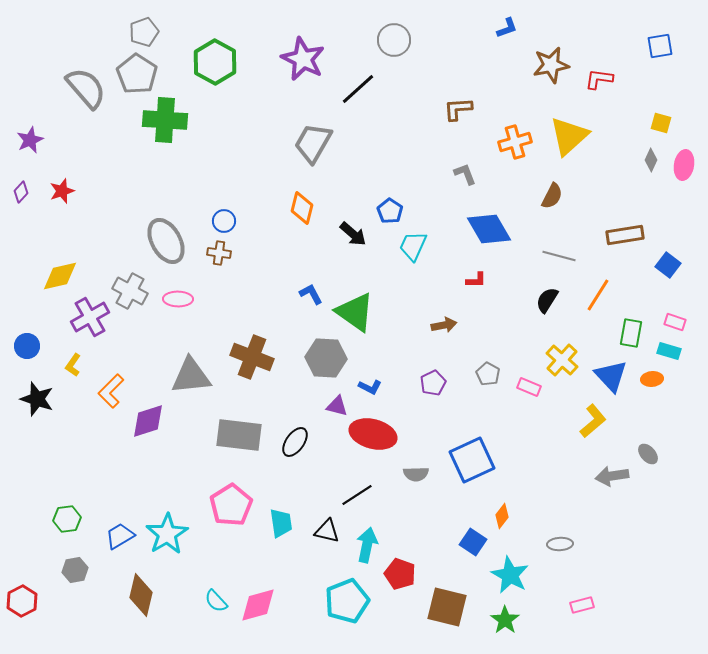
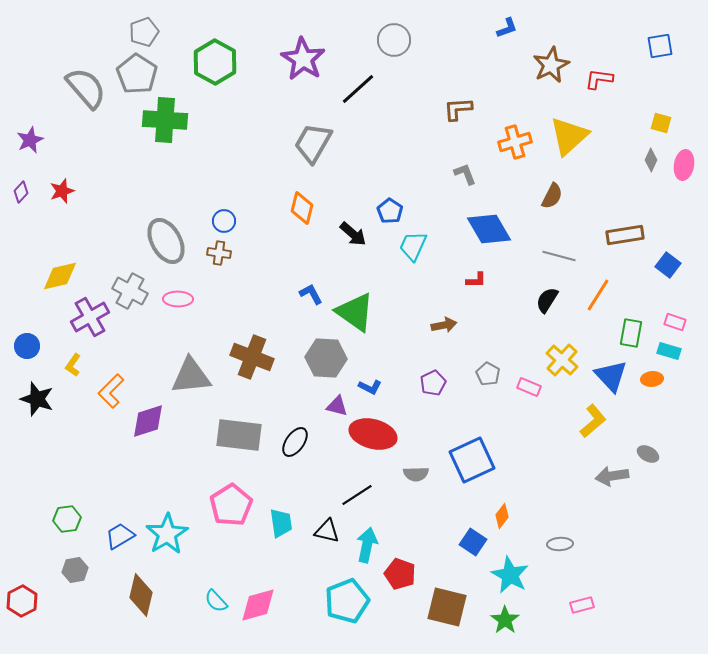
purple star at (303, 59): rotated 6 degrees clockwise
brown star at (551, 65): rotated 15 degrees counterclockwise
gray ellipse at (648, 454): rotated 20 degrees counterclockwise
